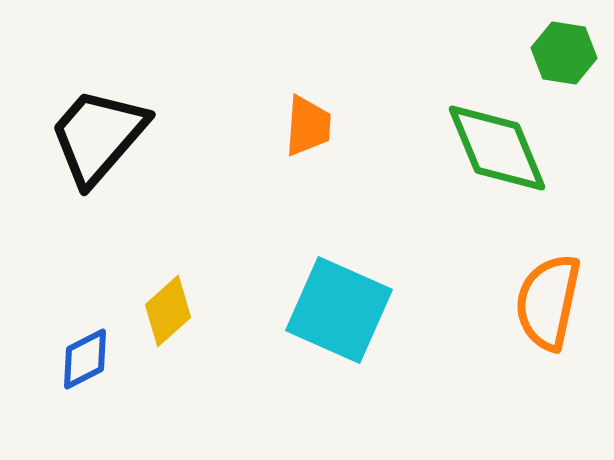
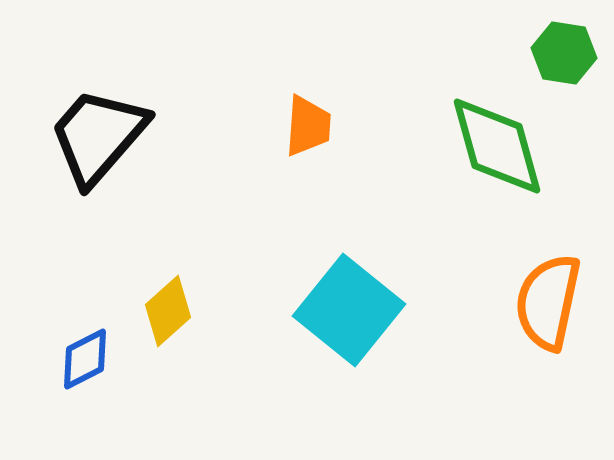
green diamond: moved 2 px up; rotated 7 degrees clockwise
cyan square: moved 10 px right; rotated 15 degrees clockwise
